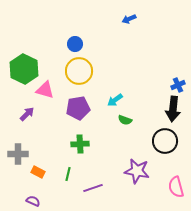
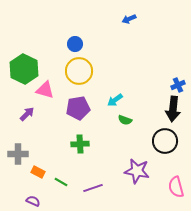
green line: moved 7 px left, 8 px down; rotated 72 degrees counterclockwise
